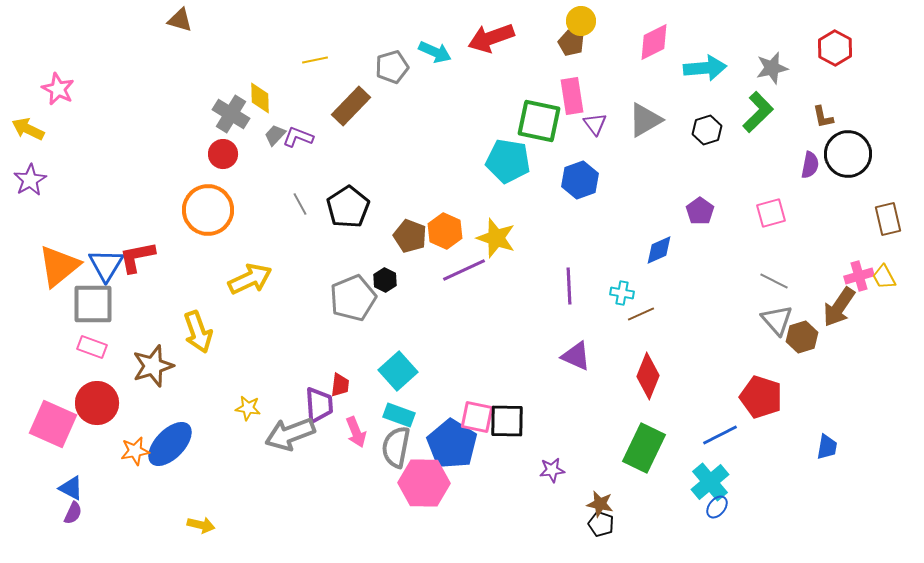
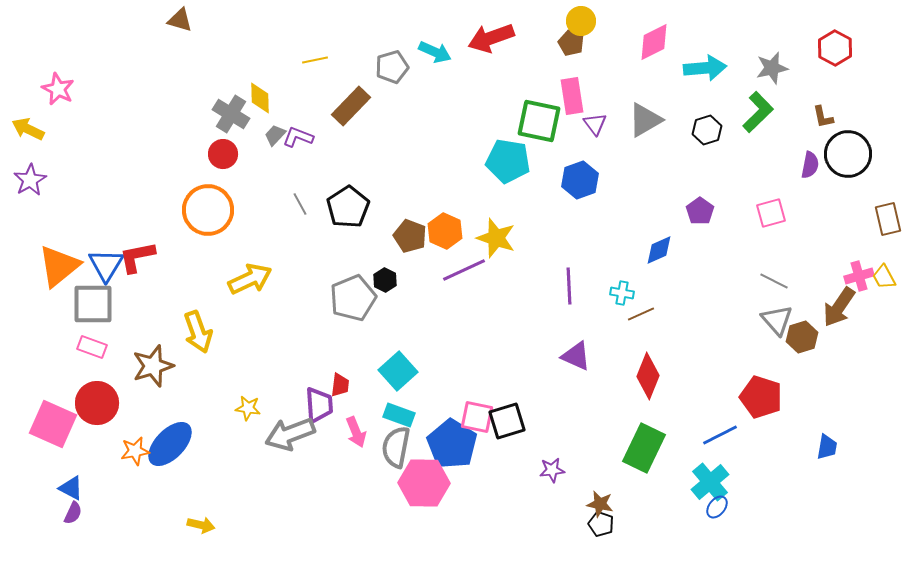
black square at (507, 421): rotated 18 degrees counterclockwise
